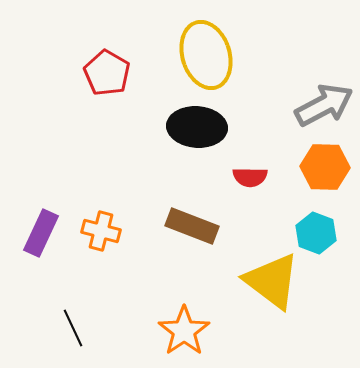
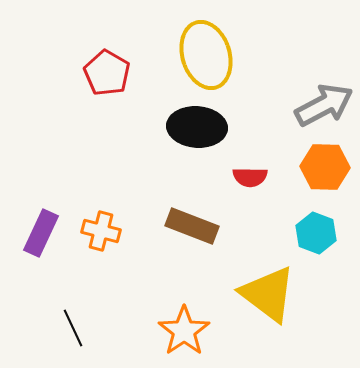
yellow triangle: moved 4 px left, 13 px down
